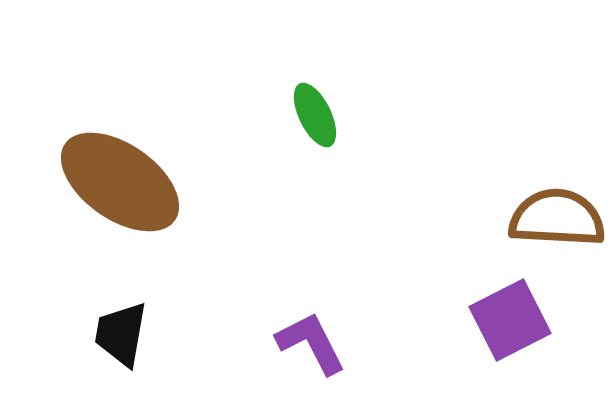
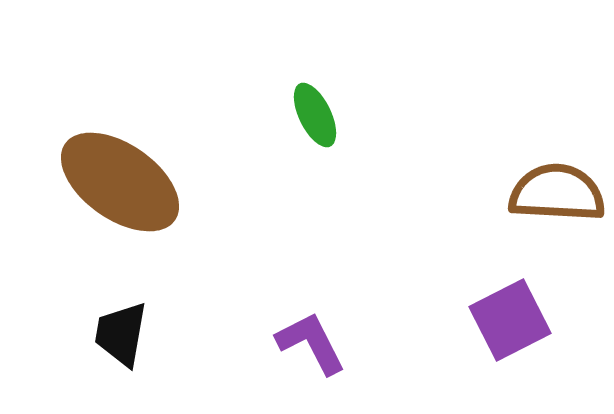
brown semicircle: moved 25 px up
